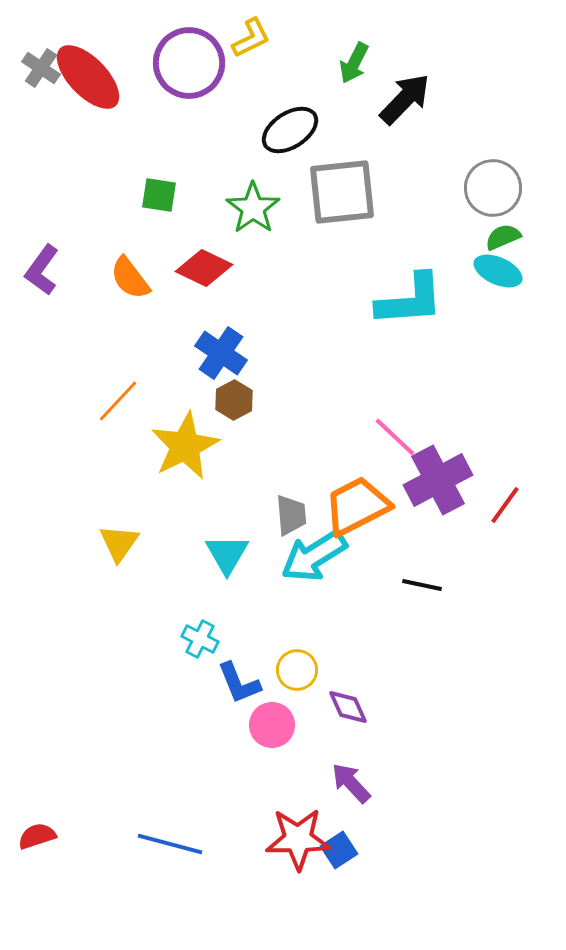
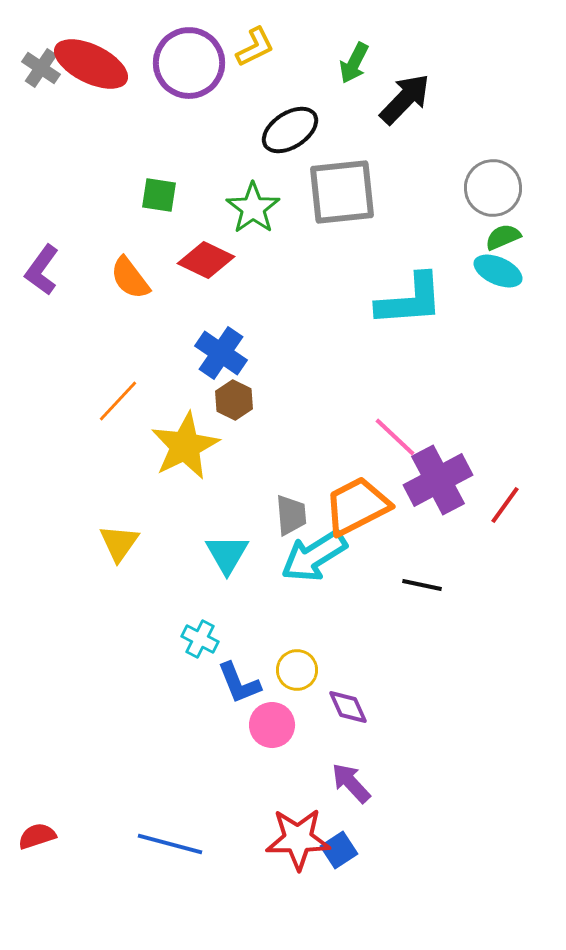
yellow L-shape: moved 4 px right, 9 px down
red ellipse: moved 3 px right, 13 px up; rotated 20 degrees counterclockwise
red diamond: moved 2 px right, 8 px up
brown hexagon: rotated 6 degrees counterclockwise
